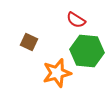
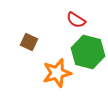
green hexagon: moved 1 px right, 1 px down; rotated 8 degrees clockwise
